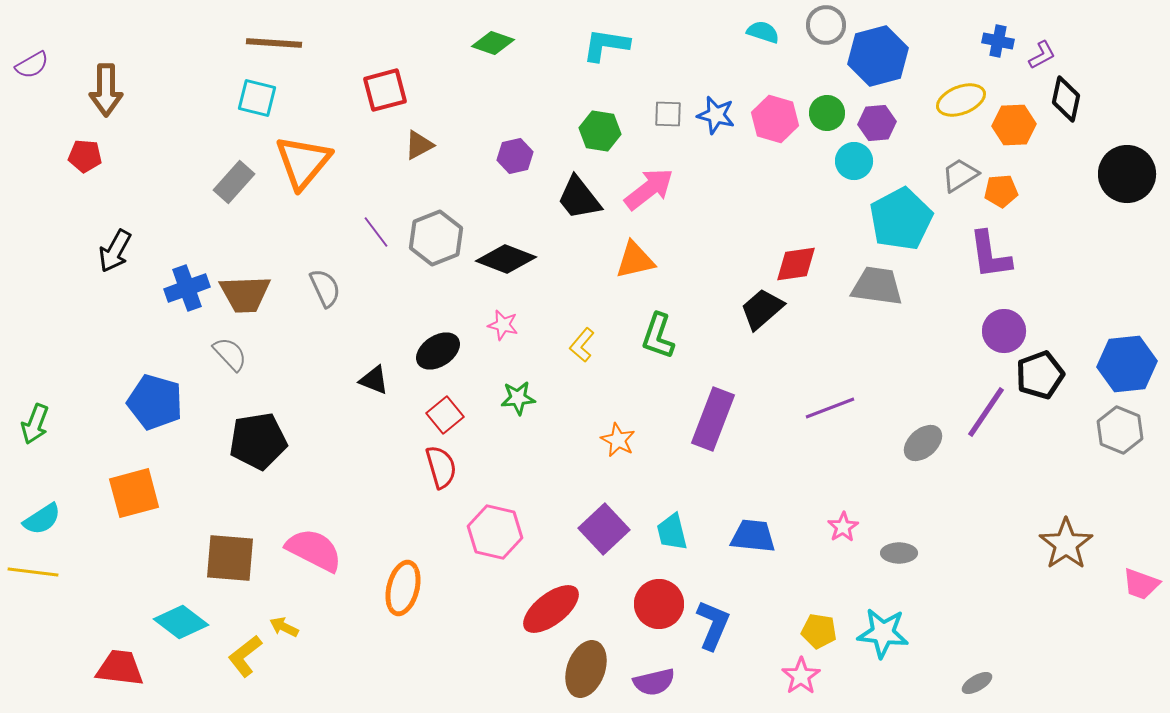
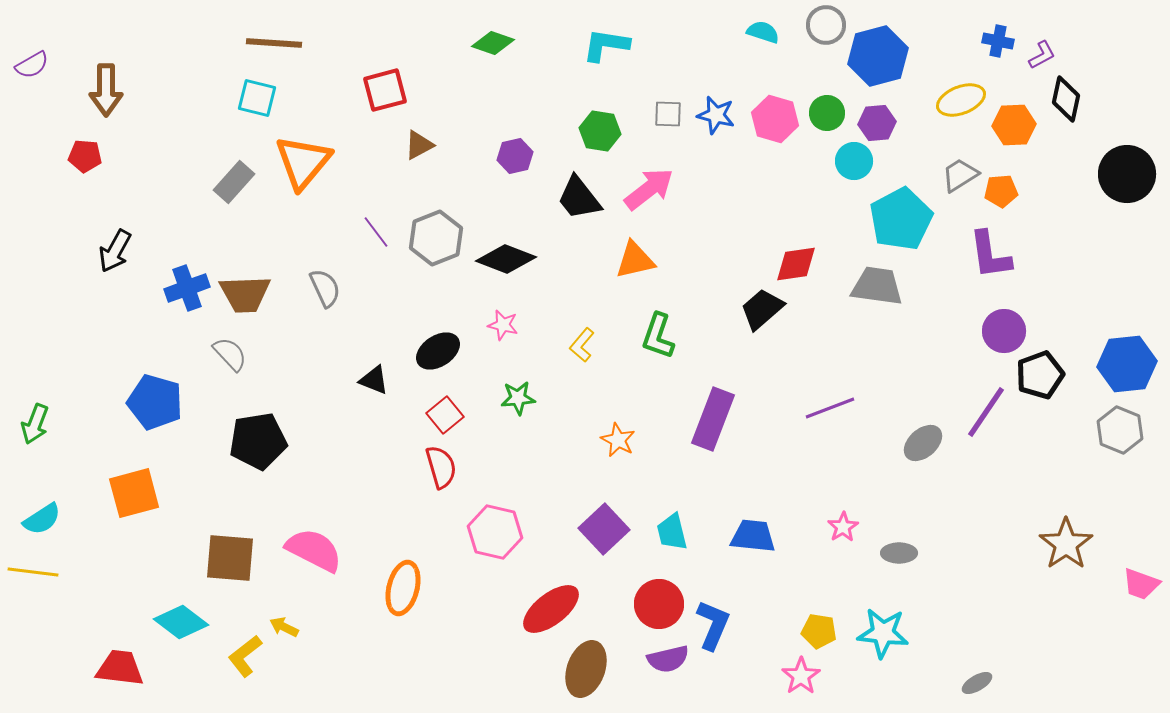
purple semicircle at (654, 682): moved 14 px right, 23 px up
